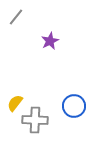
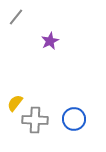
blue circle: moved 13 px down
